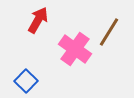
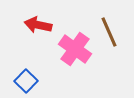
red arrow: moved 5 px down; rotated 108 degrees counterclockwise
brown line: rotated 56 degrees counterclockwise
